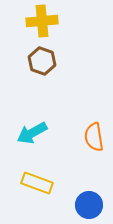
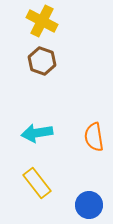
yellow cross: rotated 32 degrees clockwise
cyan arrow: moved 5 px right; rotated 20 degrees clockwise
yellow rectangle: rotated 32 degrees clockwise
